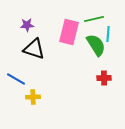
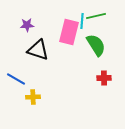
green line: moved 2 px right, 3 px up
cyan line: moved 26 px left, 13 px up
black triangle: moved 4 px right, 1 px down
